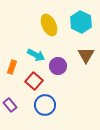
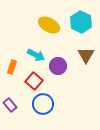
yellow ellipse: rotated 35 degrees counterclockwise
blue circle: moved 2 px left, 1 px up
